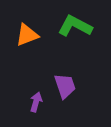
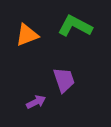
purple trapezoid: moved 1 px left, 6 px up
purple arrow: rotated 48 degrees clockwise
